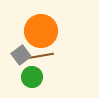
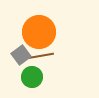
orange circle: moved 2 px left, 1 px down
